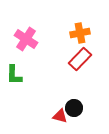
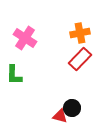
pink cross: moved 1 px left, 1 px up
black circle: moved 2 px left
